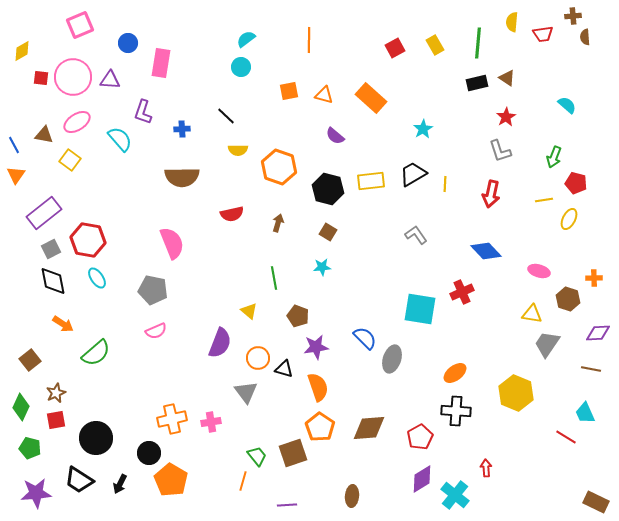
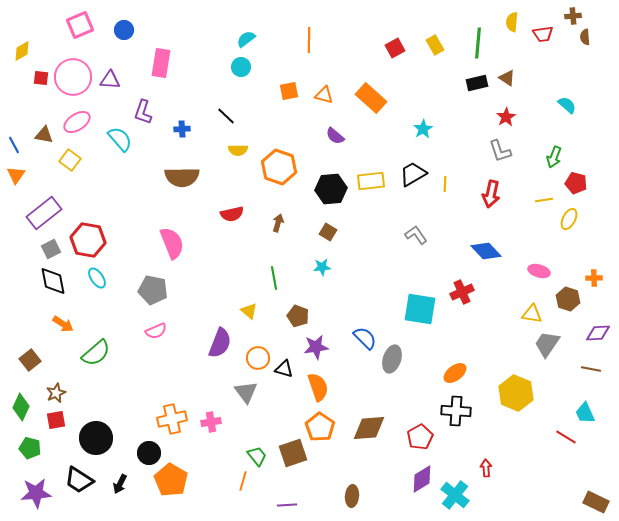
blue circle at (128, 43): moved 4 px left, 13 px up
black hexagon at (328, 189): moved 3 px right; rotated 20 degrees counterclockwise
